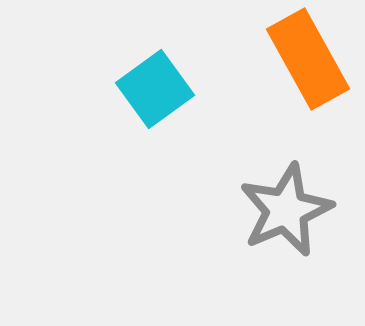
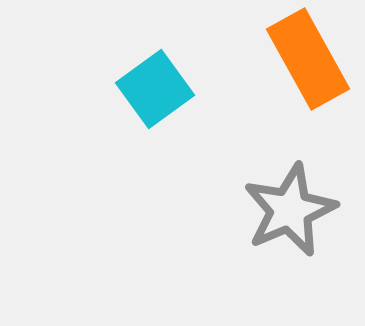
gray star: moved 4 px right
